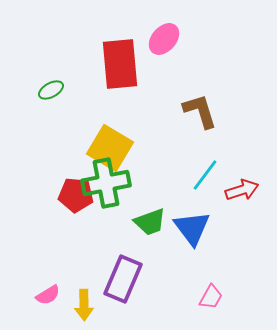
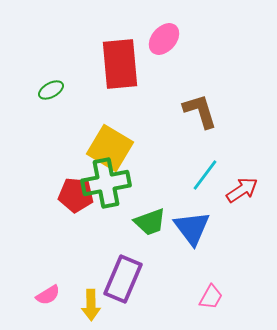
red arrow: rotated 16 degrees counterclockwise
yellow arrow: moved 7 px right
